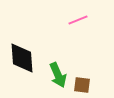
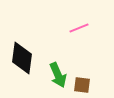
pink line: moved 1 px right, 8 px down
black diamond: rotated 12 degrees clockwise
